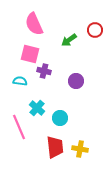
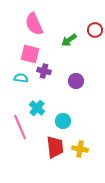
cyan semicircle: moved 1 px right, 3 px up
cyan circle: moved 3 px right, 3 px down
pink line: moved 1 px right
